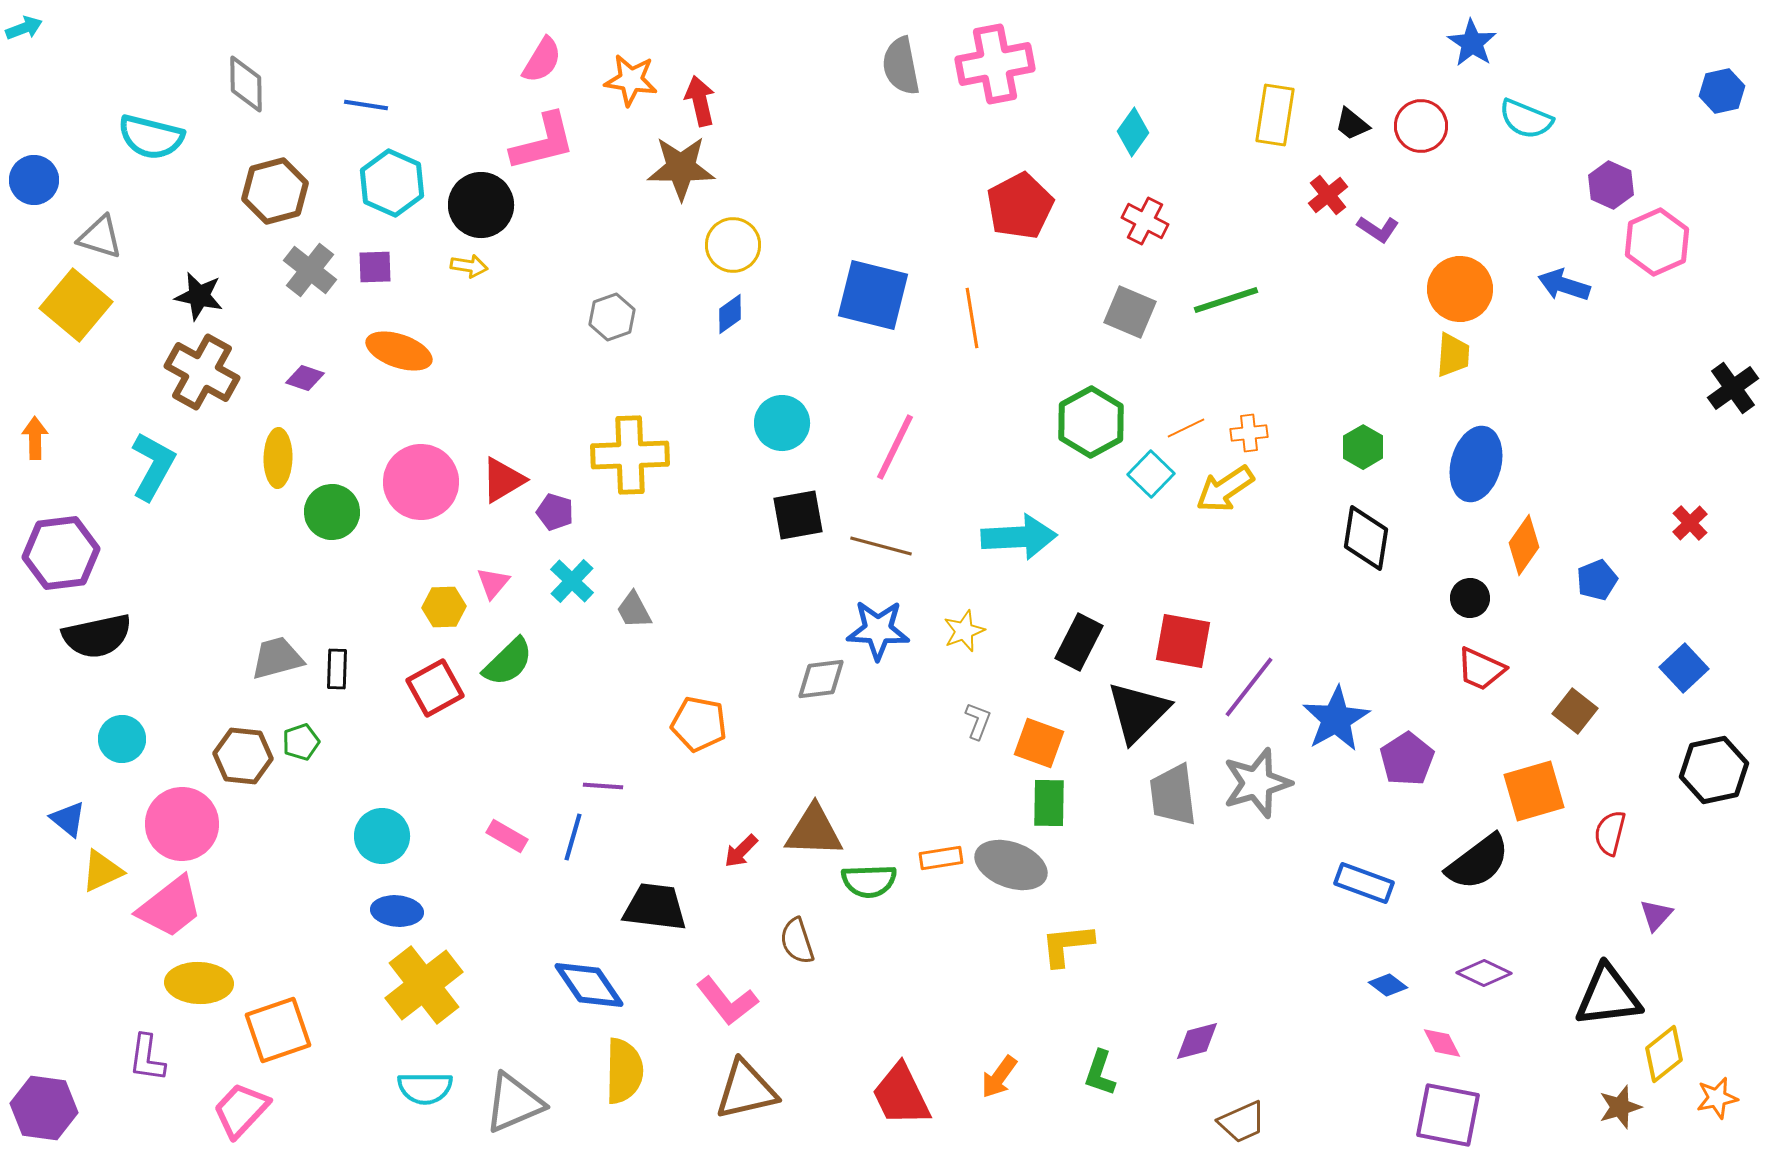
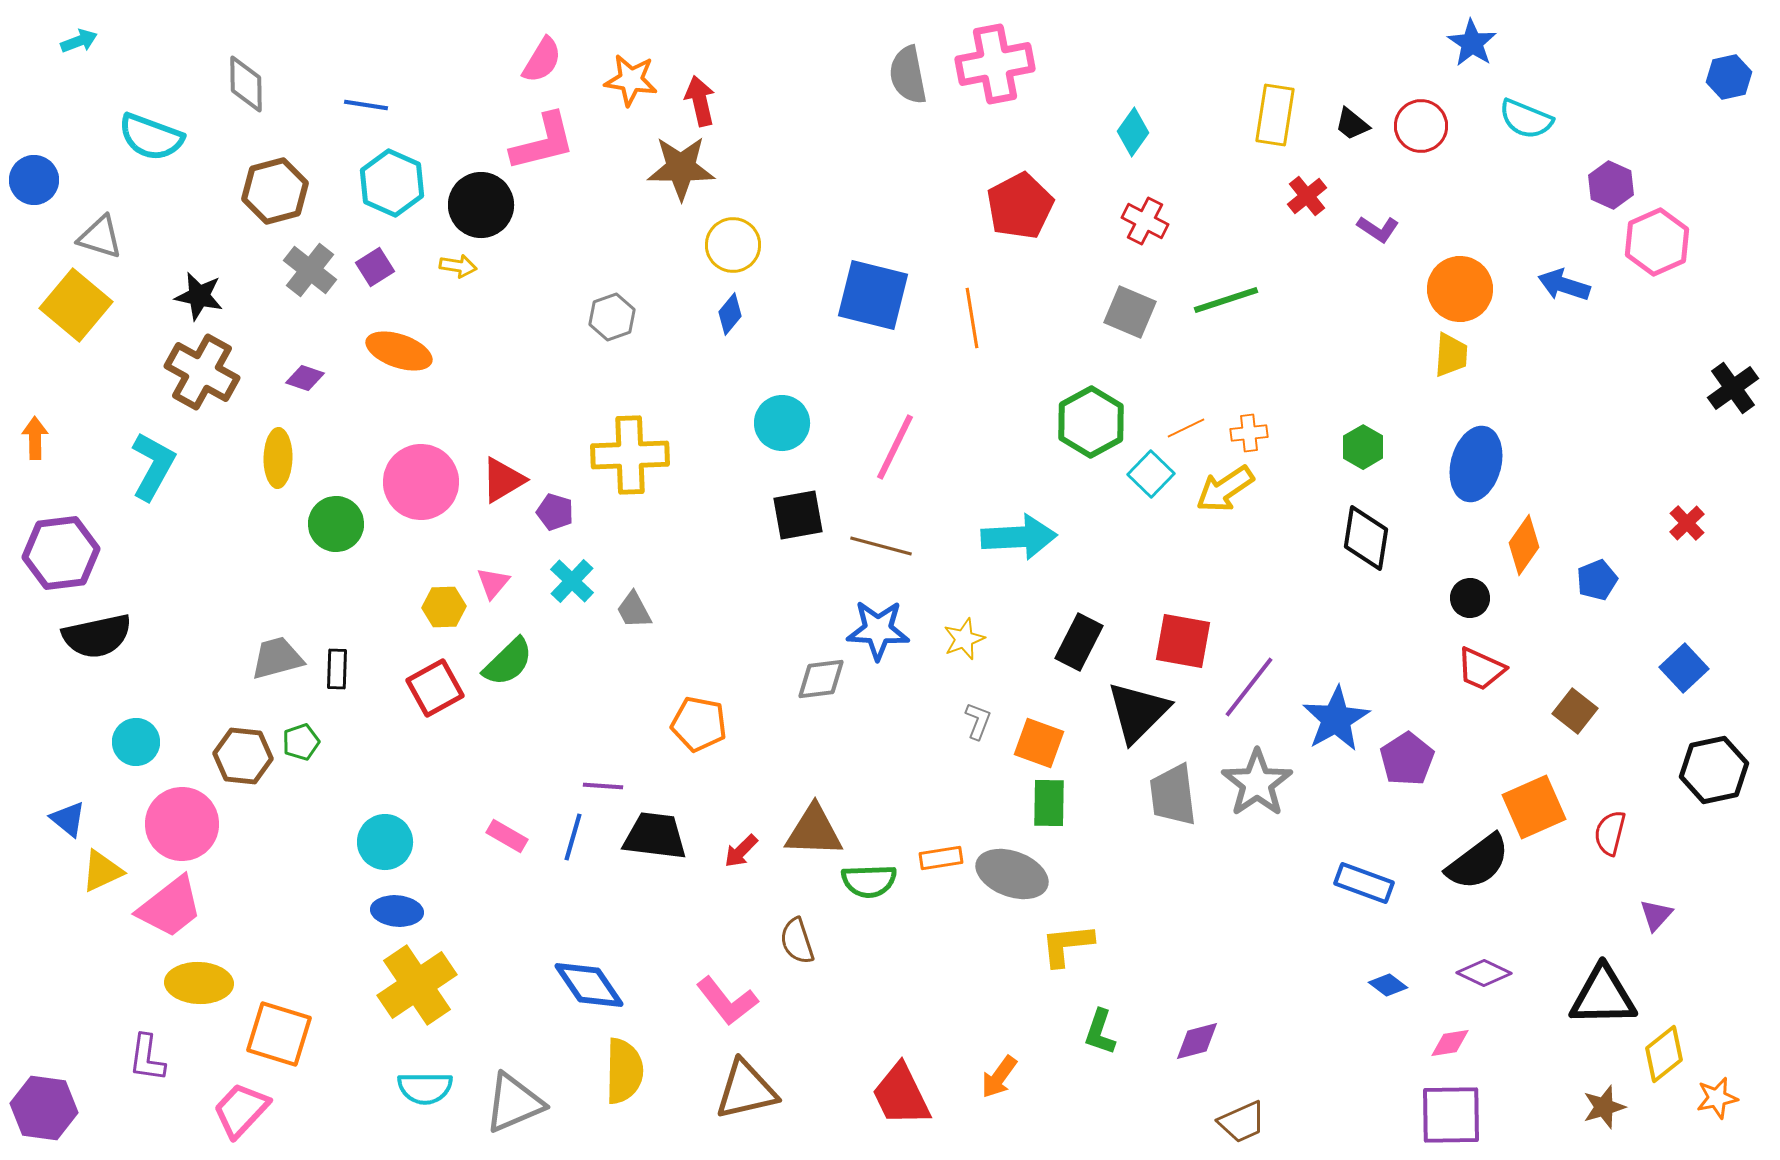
cyan arrow at (24, 28): moved 55 px right, 13 px down
gray semicircle at (901, 66): moved 7 px right, 9 px down
blue hexagon at (1722, 91): moved 7 px right, 14 px up
cyan semicircle at (151, 137): rotated 6 degrees clockwise
red cross at (1328, 195): moved 21 px left, 1 px down
yellow arrow at (469, 266): moved 11 px left
purple square at (375, 267): rotated 30 degrees counterclockwise
blue diamond at (730, 314): rotated 15 degrees counterclockwise
yellow trapezoid at (1453, 355): moved 2 px left
green circle at (332, 512): moved 4 px right, 12 px down
red cross at (1690, 523): moved 3 px left
yellow star at (964, 631): moved 8 px down
cyan circle at (122, 739): moved 14 px right, 3 px down
gray star at (1257, 783): rotated 18 degrees counterclockwise
orange square at (1534, 791): moved 16 px down; rotated 8 degrees counterclockwise
cyan circle at (382, 836): moved 3 px right, 6 px down
gray ellipse at (1011, 865): moved 1 px right, 9 px down
black trapezoid at (655, 907): moved 71 px up
yellow cross at (424, 985): moved 7 px left; rotated 4 degrees clockwise
black triangle at (1608, 996): moved 5 px left; rotated 6 degrees clockwise
orange square at (278, 1030): moved 1 px right, 4 px down; rotated 36 degrees clockwise
pink diamond at (1442, 1043): moved 8 px right; rotated 72 degrees counterclockwise
green L-shape at (1100, 1073): moved 41 px up
brown star at (1620, 1107): moved 16 px left
purple square at (1448, 1115): moved 3 px right; rotated 12 degrees counterclockwise
